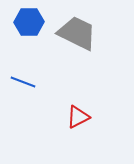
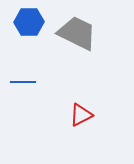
blue line: rotated 20 degrees counterclockwise
red triangle: moved 3 px right, 2 px up
